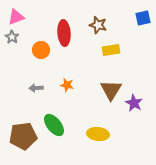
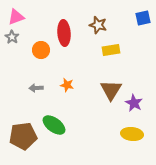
green ellipse: rotated 15 degrees counterclockwise
yellow ellipse: moved 34 px right
